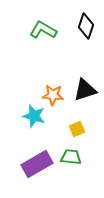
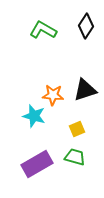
black diamond: rotated 15 degrees clockwise
green trapezoid: moved 4 px right; rotated 10 degrees clockwise
